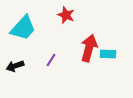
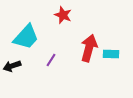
red star: moved 3 px left
cyan trapezoid: moved 3 px right, 9 px down
cyan rectangle: moved 3 px right
black arrow: moved 3 px left
